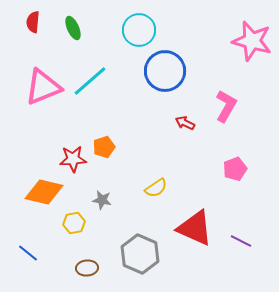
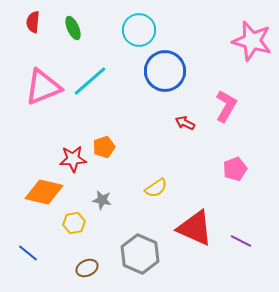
brown ellipse: rotated 20 degrees counterclockwise
